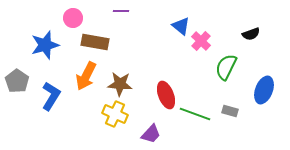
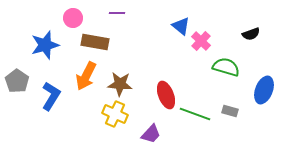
purple line: moved 4 px left, 2 px down
green semicircle: rotated 80 degrees clockwise
